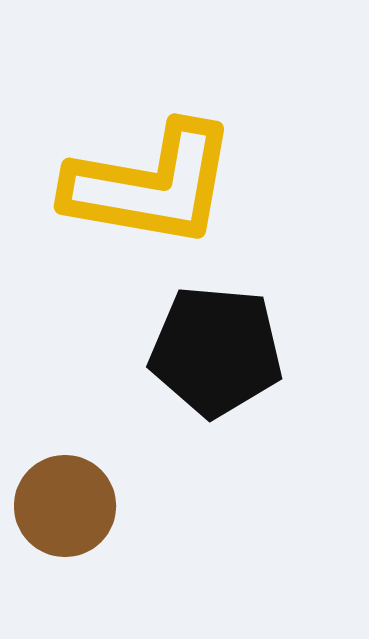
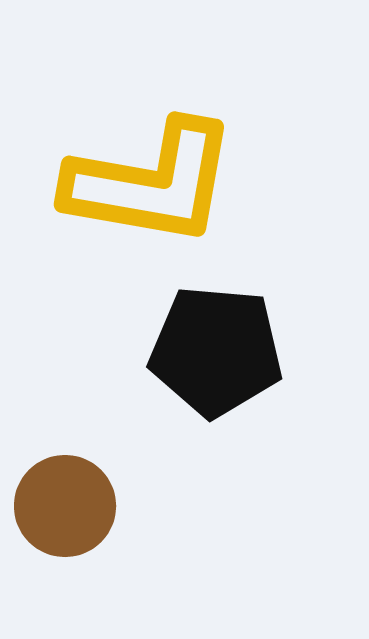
yellow L-shape: moved 2 px up
